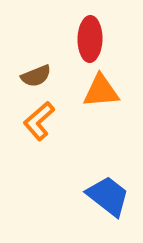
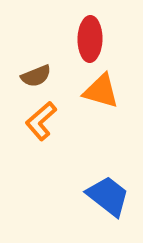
orange triangle: rotated 21 degrees clockwise
orange L-shape: moved 2 px right
